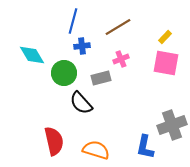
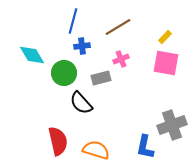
red semicircle: moved 4 px right
